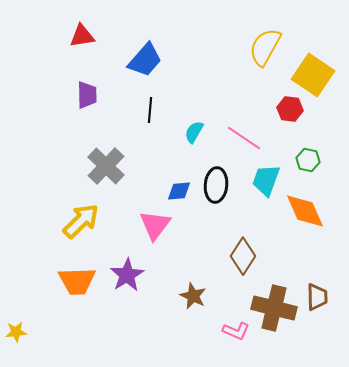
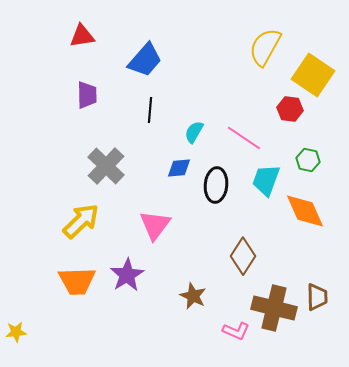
blue diamond: moved 23 px up
